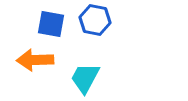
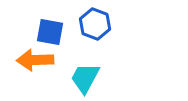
blue hexagon: moved 4 px down; rotated 8 degrees clockwise
blue square: moved 1 px left, 8 px down
